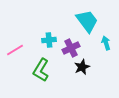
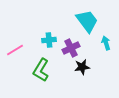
black star: rotated 14 degrees clockwise
